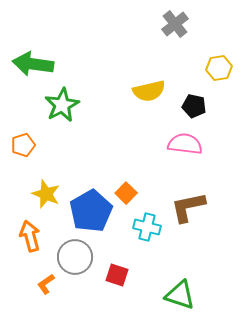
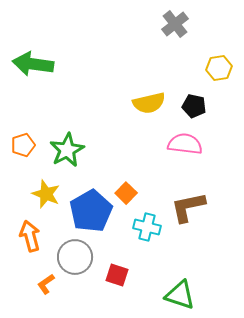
yellow semicircle: moved 12 px down
green star: moved 5 px right, 45 px down
